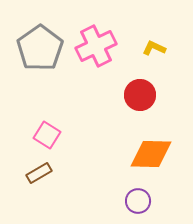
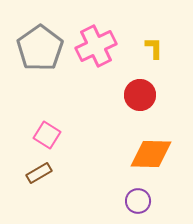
yellow L-shape: rotated 65 degrees clockwise
